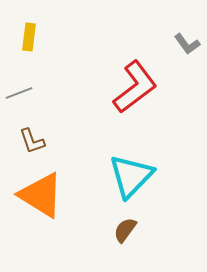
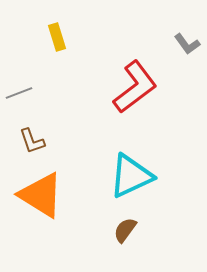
yellow rectangle: moved 28 px right; rotated 24 degrees counterclockwise
cyan triangle: rotated 21 degrees clockwise
